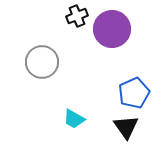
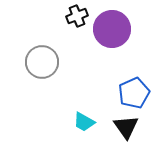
cyan trapezoid: moved 10 px right, 3 px down
